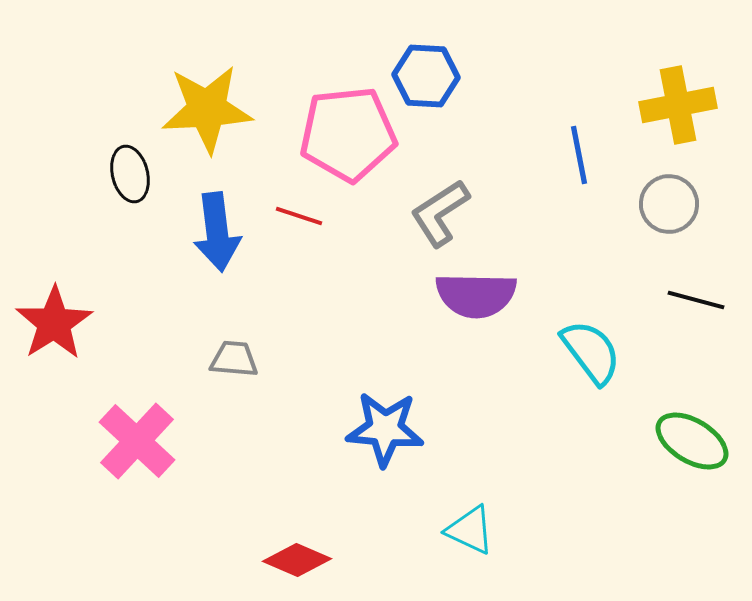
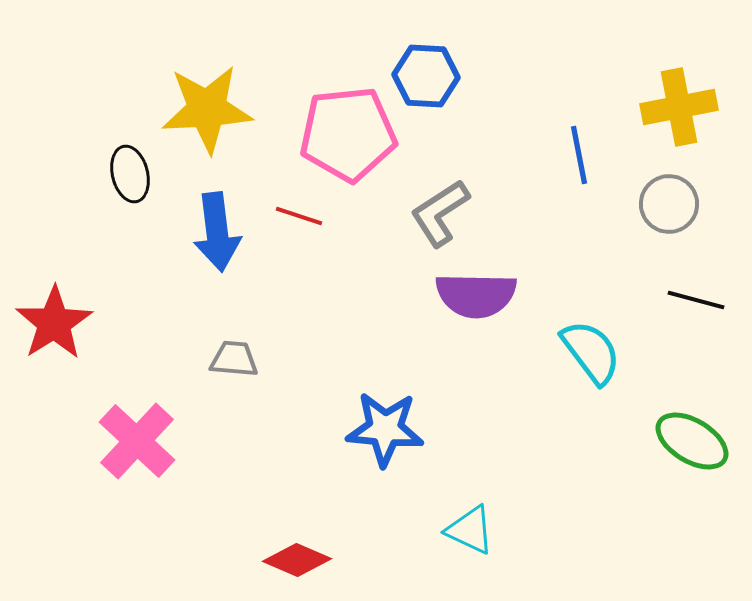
yellow cross: moved 1 px right, 2 px down
